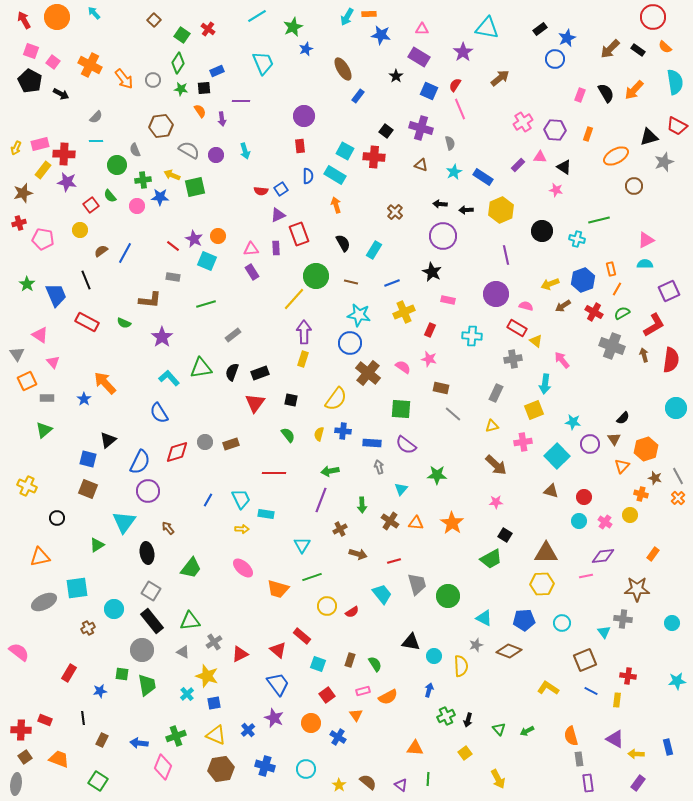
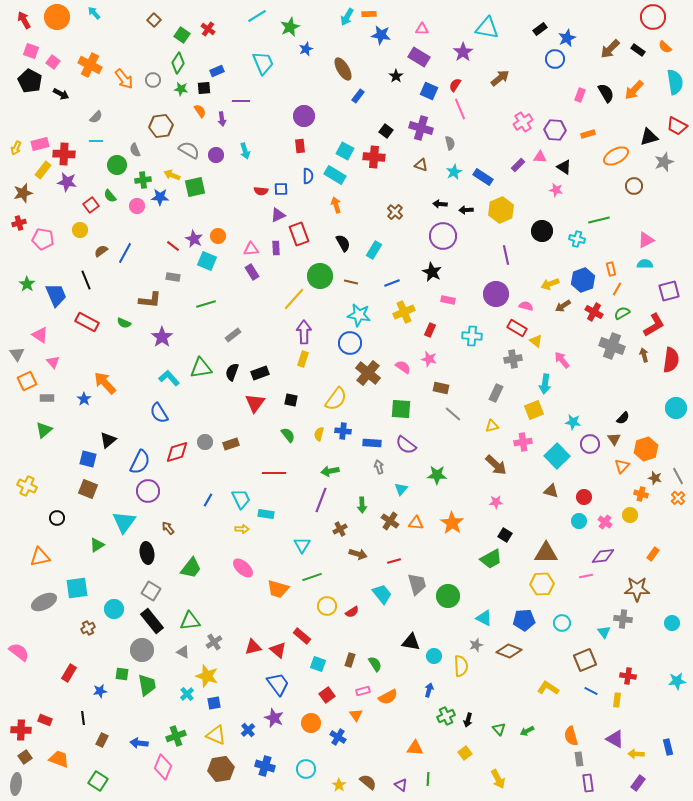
green star at (293, 27): moved 3 px left
orange rectangle at (588, 134): rotated 56 degrees clockwise
blue square at (281, 189): rotated 32 degrees clockwise
green circle at (316, 276): moved 4 px right
purple square at (669, 291): rotated 10 degrees clockwise
red triangle at (240, 654): moved 13 px right, 7 px up; rotated 12 degrees clockwise
